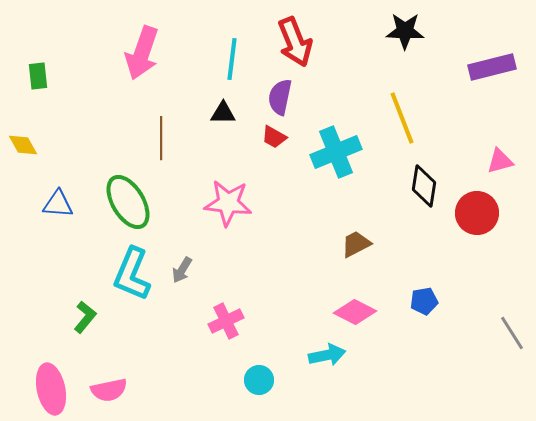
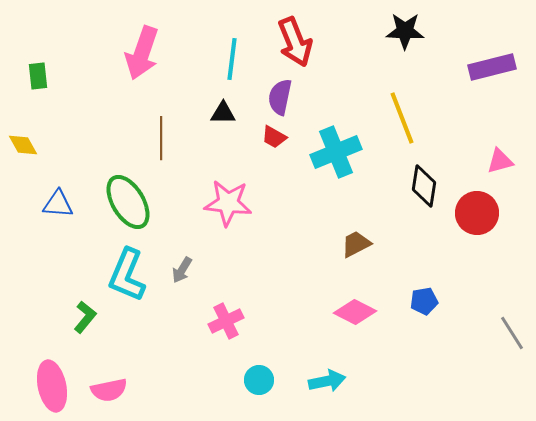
cyan L-shape: moved 5 px left, 1 px down
cyan arrow: moved 26 px down
pink ellipse: moved 1 px right, 3 px up
